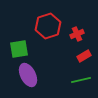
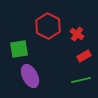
red hexagon: rotated 15 degrees counterclockwise
red cross: rotated 32 degrees counterclockwise
purple ellipse: moved 2 px right, 1 px down
